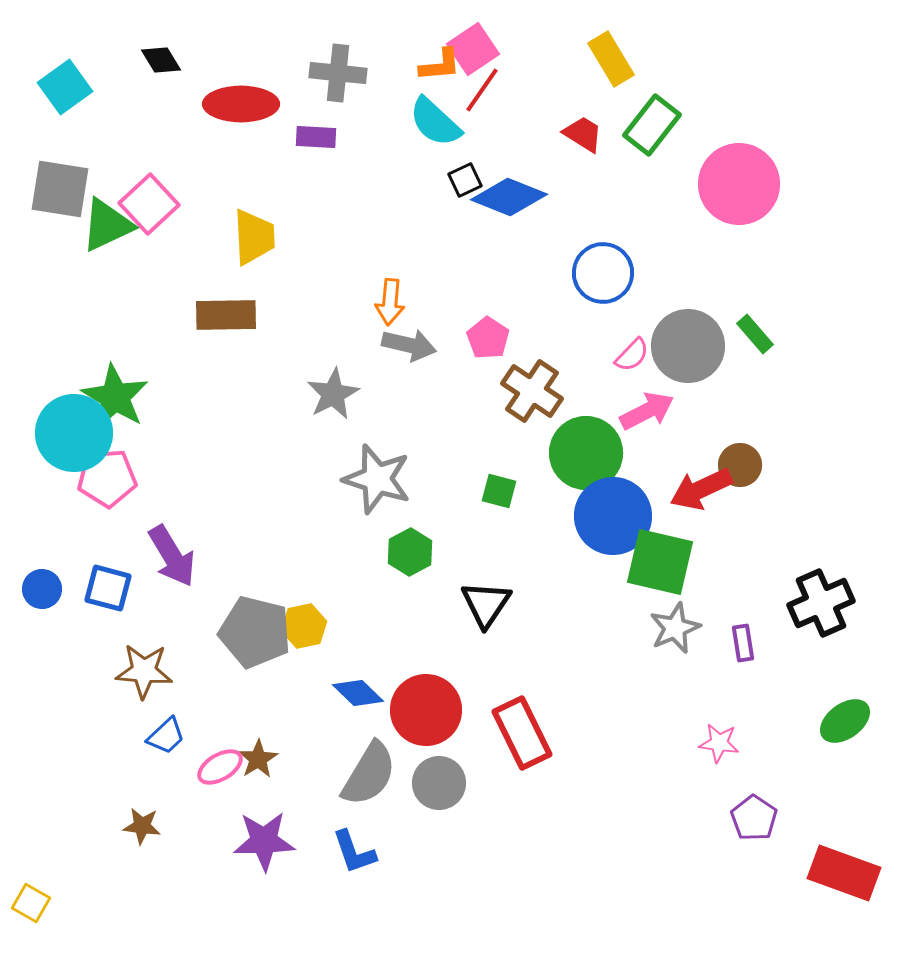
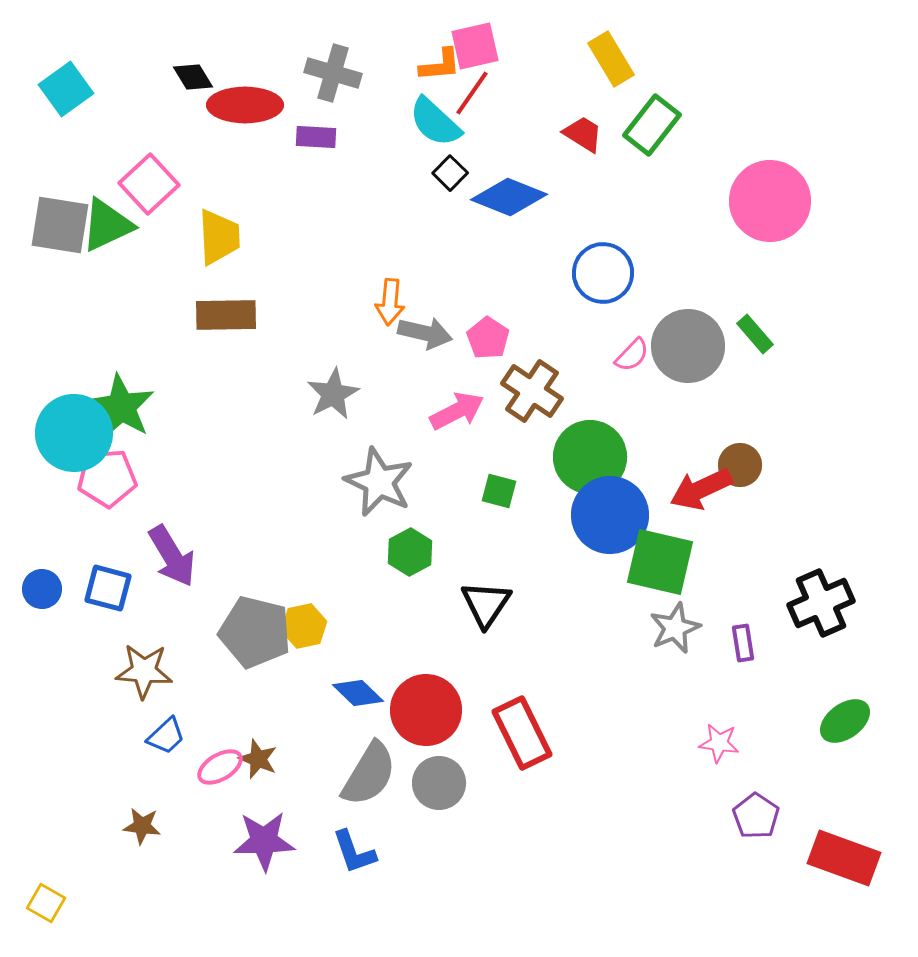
pink square at (473, 49): moved 2 px right, 3 px up; rotated 21 degrees clockwise
black diamond at (161, 60): moved 32 px right, 17 px down
gray cross at (338, 73): moved 5 px left; rotated 10 degrees clockwise
cyan square at (65, 87): moved 1 px right, 2 px down
red line at (482, 90): moved 10 px left, 3 px down
red ellipse at (241, 104): moved 4 px right, 1 px down
black square at (465, 180): moved 15 px left, 7 px up; rotated 20 degrees counterclockwise
pink circle at (739, 184): moved 31 px right, 17 px down
gray square at (60, 189): moved 36 px down
pink square at (149, 204): moved 20 px up
yellow trapezoid at (254, 237): moved 35 px left
gray arrow at (409, 345): moved 16 px right, 12 px up
green star at (115, 397): moved 6 px right, 10 px down
pink arrow at (647, 411): moved 190 px left
green circle at (586, 453): moved 4 px right, 4 px down
gray star at (377, 479): moved 2 px right, 3 px down; rotated 8 degrees clockwise
blue circle at (613, 516): moved 3 px left, 1 px up
brown star at (258, 759): rotated 18 degrees counterclockwise
purple pentagon at (754, 818): moved 2 px right, 2 px up
red rectangle at (844, 873): moved 15 px up
yellow square at (31, 903): moved 15 px right
